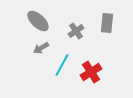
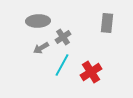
gray ellipse: rotated 45 degrees counterclockwise
gray cross: moved 13 px left, 6 px down
